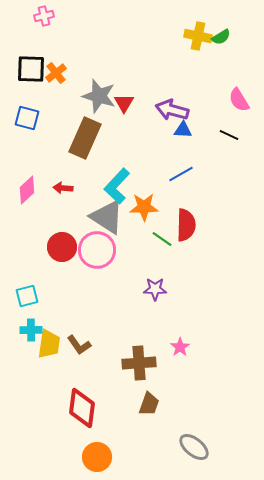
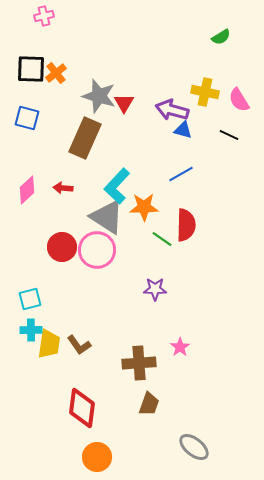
yellow cross: moved 7 px right, 56 px down
blue triangle: rotated 12 degrees clockwise
cyan square: moved 3 px right, 3 px down
